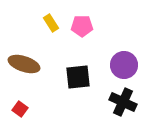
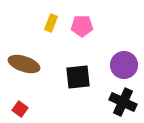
yellow rectangle: rotated 54 degrees clockwise
